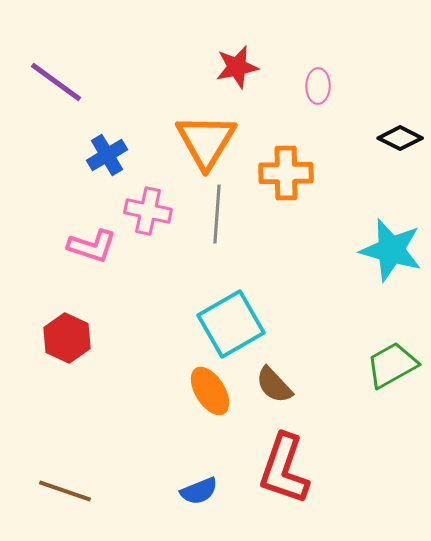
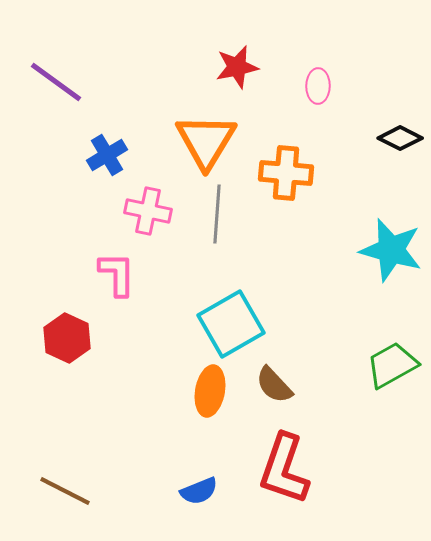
orange cross: rotated 6 degrees clockwise
pink L-shape: moved 25 px right, 28 px down; rotated 108 degrees counterclockwise
orange ellipse: rotated 42 degrees clockwise
brown line: rotated 8 degrees clockwise
